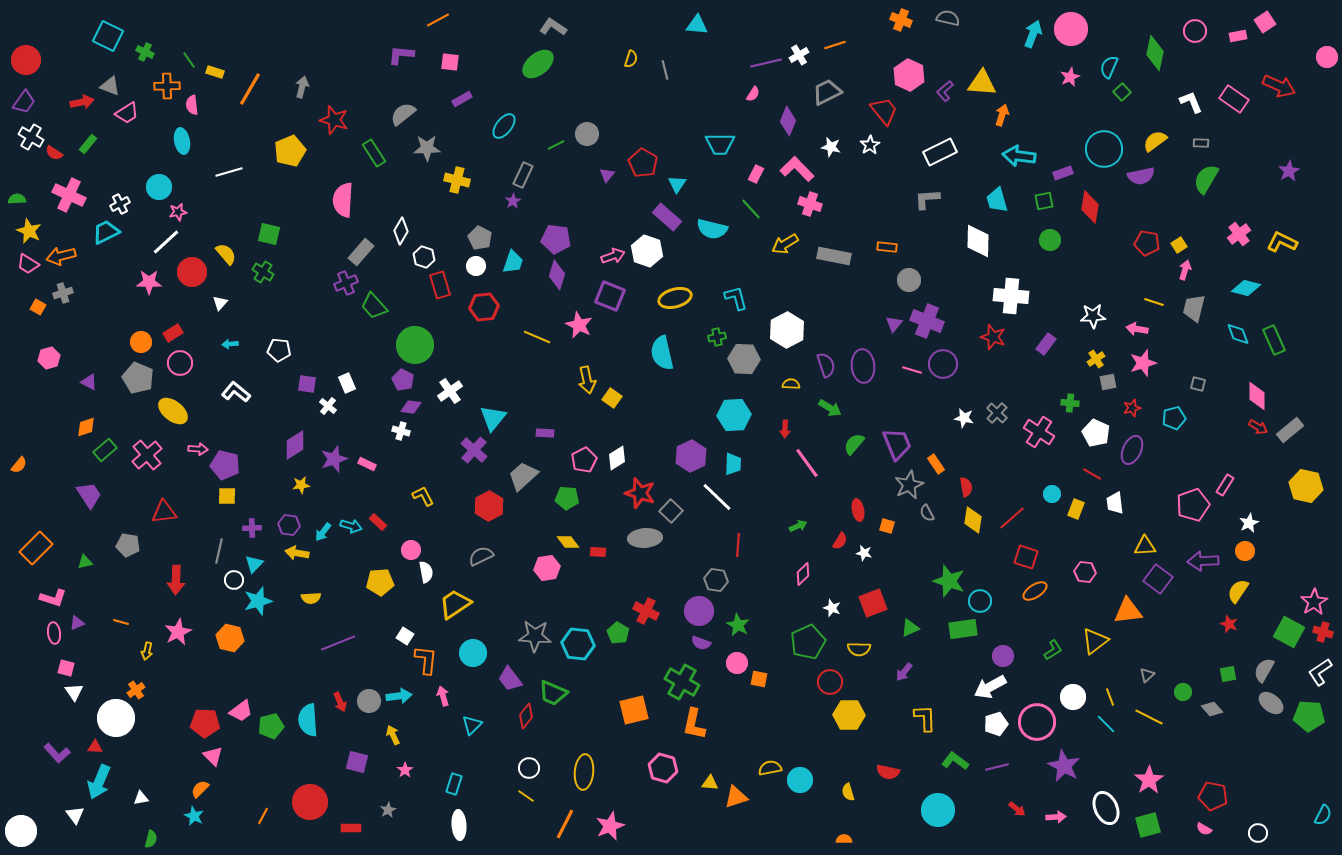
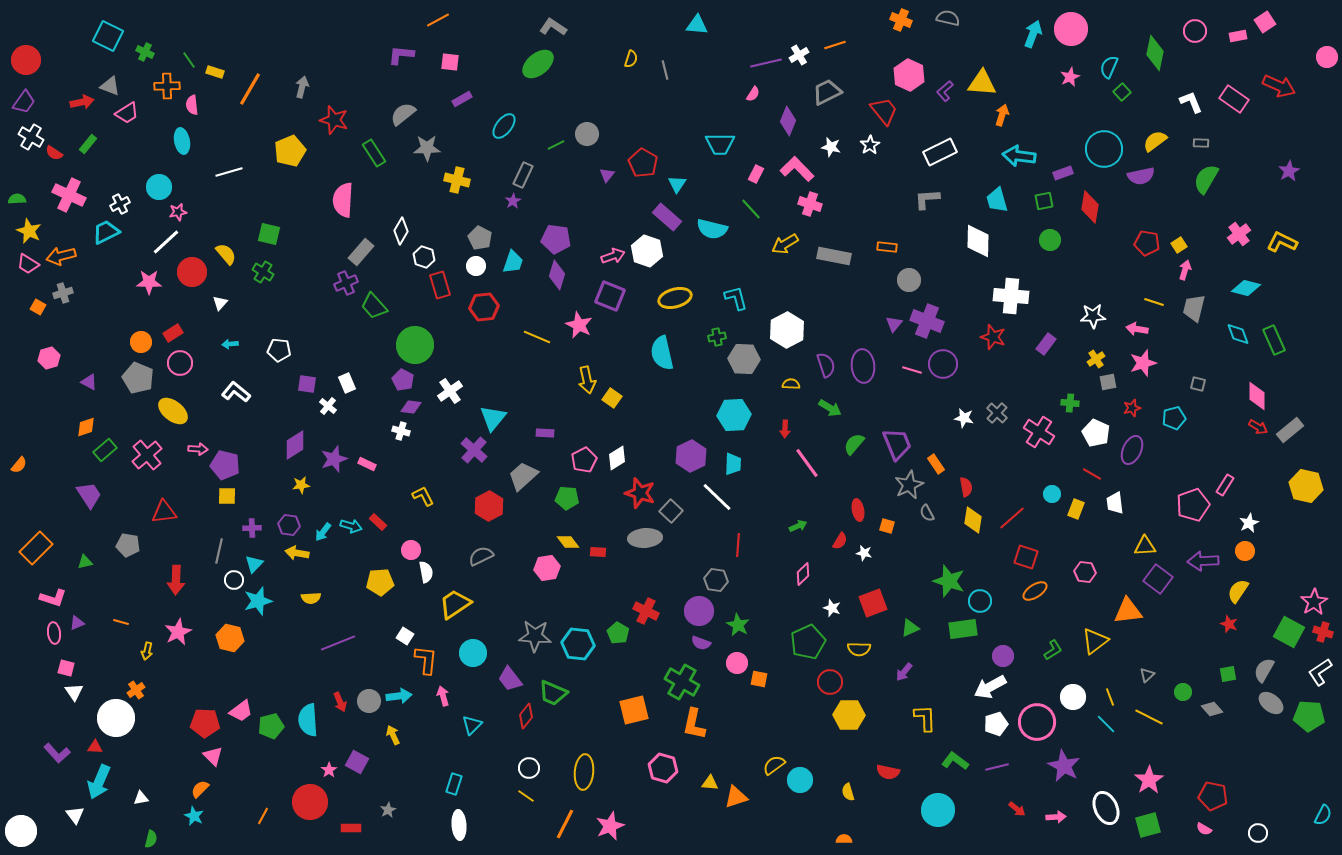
purple square at (357, 762): rotated 15 degrees clockwise
yellow semicircle at (770, 768): moved 4 px right, 3 px up; rotated 25 degrees counterclockwise
pink star at (405, 770): moved 76 px left
